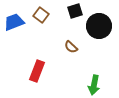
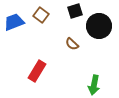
brown semicircle: moved 1 px right, 3 px up
red rectangle: rotated 10 degrees clockwise
